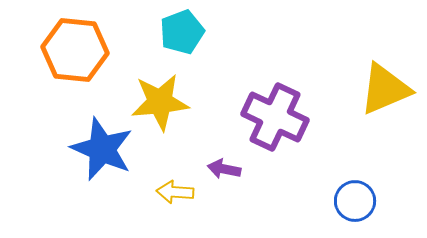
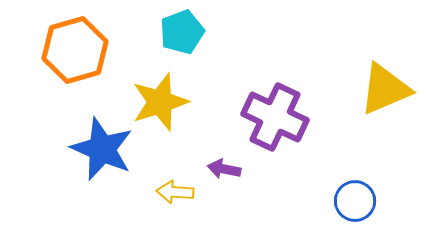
orange hexagon: rotated 22 degrees counterclockwise
yellow star: rotated 12 degrees counterclockwise
